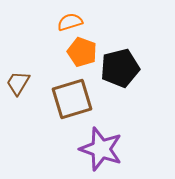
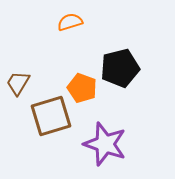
orange pentagon: moved 36 px down
brown square: moved 21 px left, 17 px down
purple star: moved 4 px right, 5 px up
